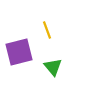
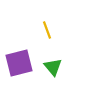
purple square: moved 11 px down
